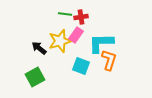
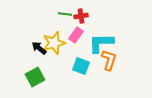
red cross: moved 1 px up
yellow star: moved 6 px left, 2 px down
